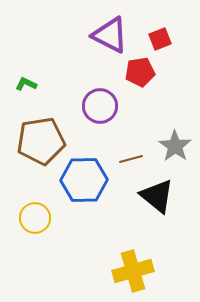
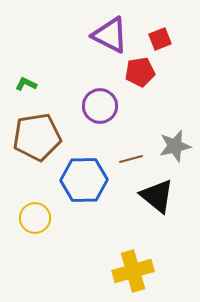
brown pentagon: moved 4 px left, 4 px up
gray star: rotated 24 degrees clockwise
